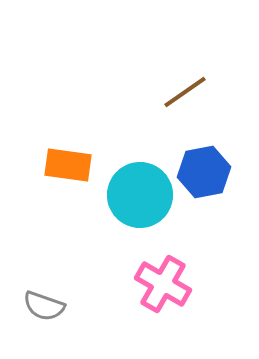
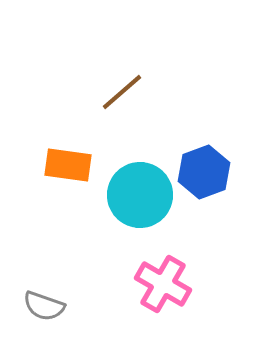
brown line: moved 63 px left; rotated 6 degrees counterclockwise
blue hexagon: rotated 9 degrees counterclockwise
